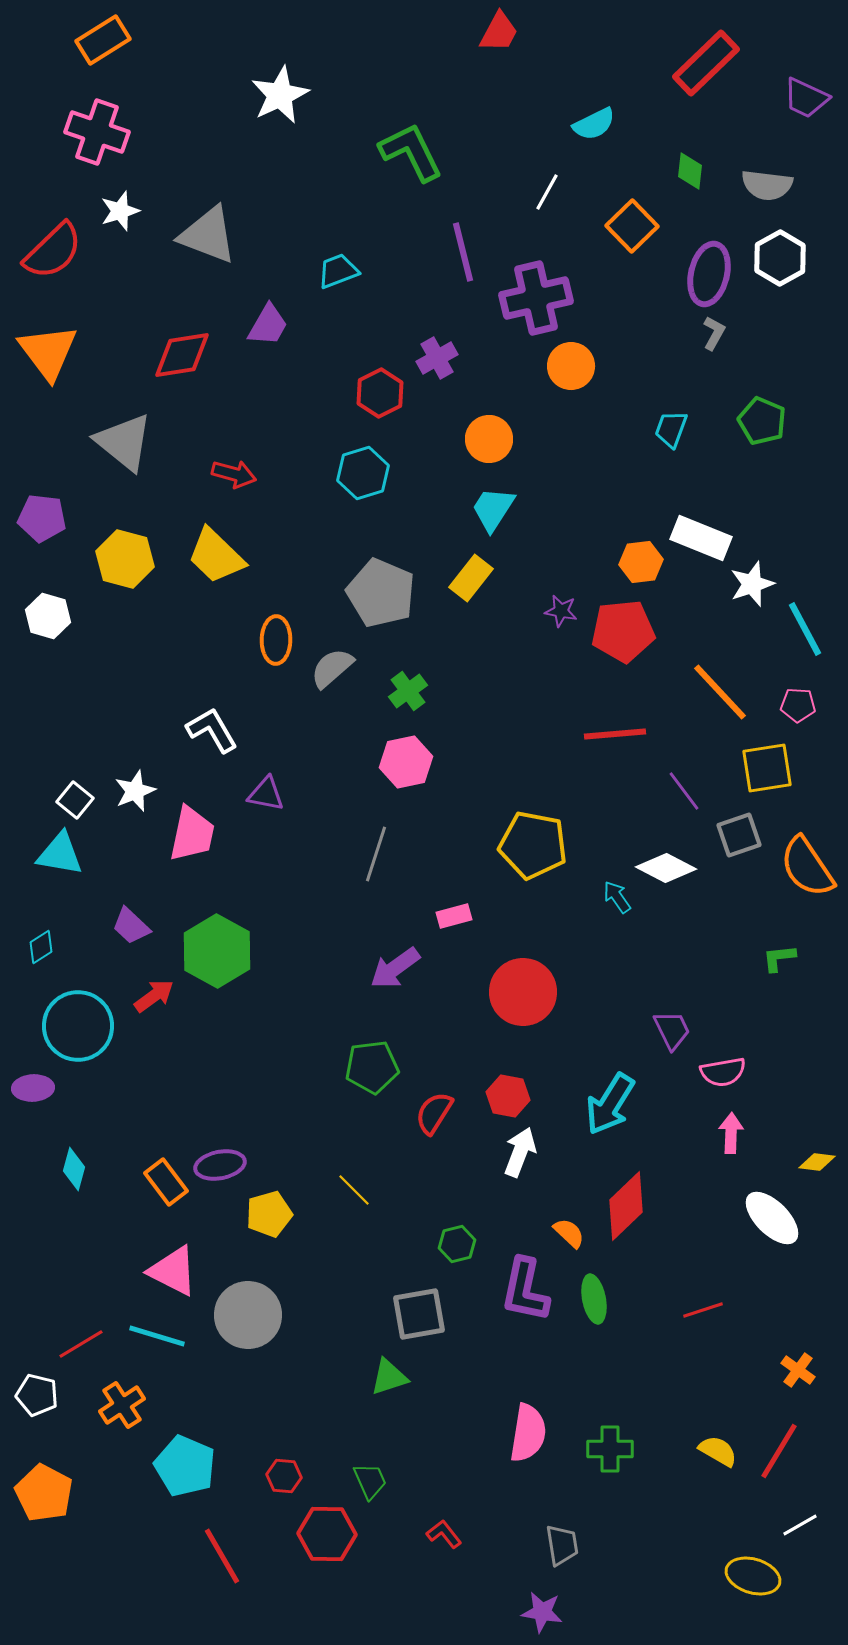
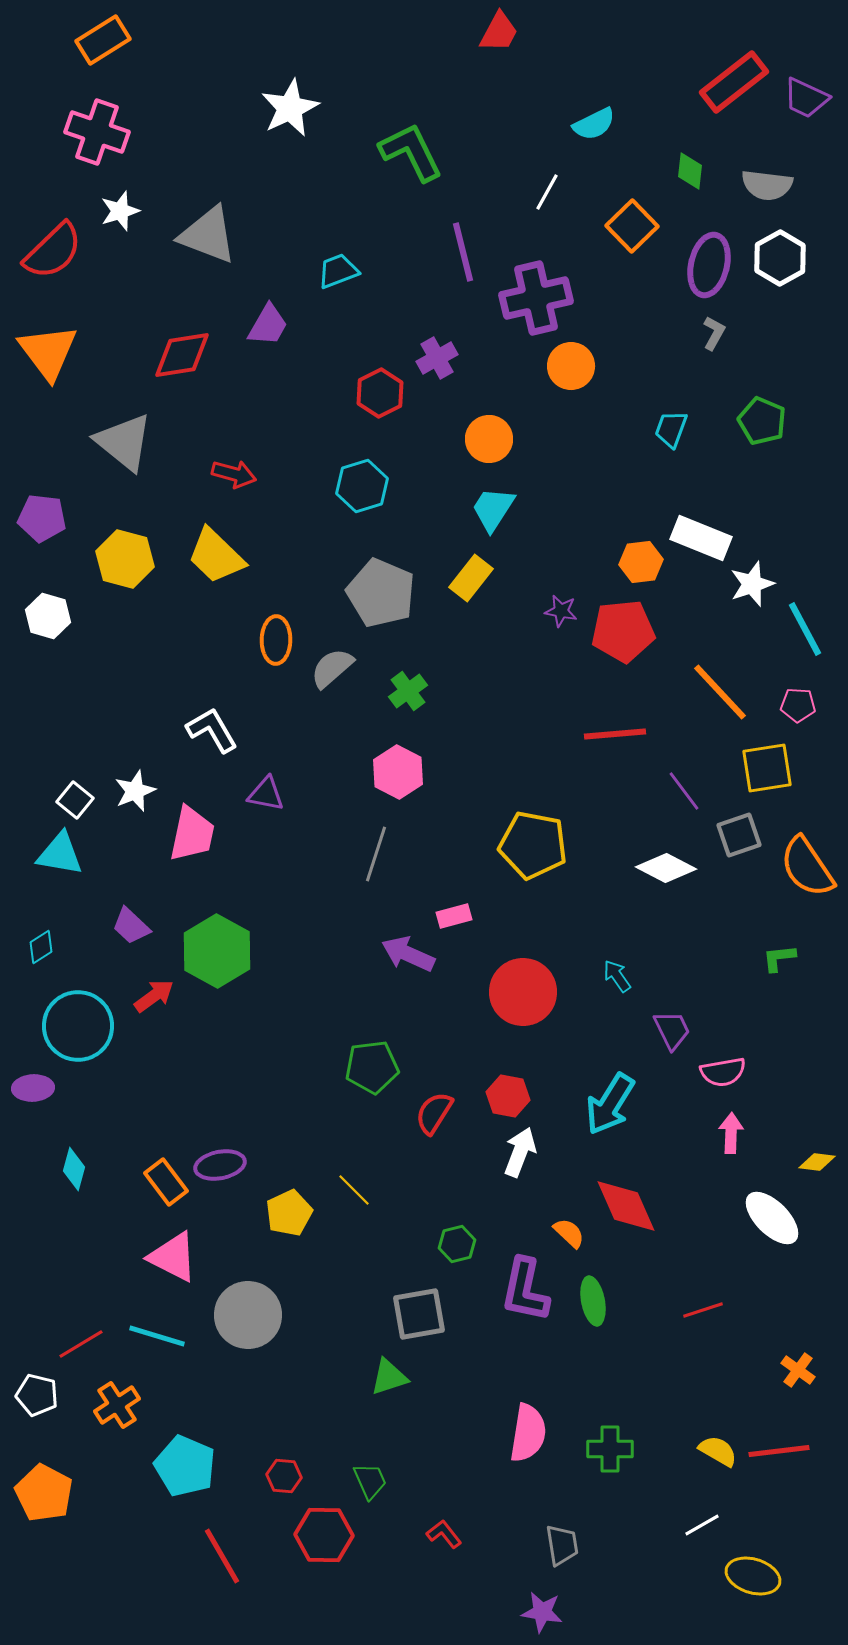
red rectangle at (706, 63): moved 28 px right, 19 px down; rotated 6 degrees clockwise
white star at (280, 95): moved 10 px right, 13 px down
purple ellipse at (709, 274): moved 9 px up
cyan hexagon at (363, 473): moved 1 px left, 13 px down
pink hexagon at (406, 762): moved 8 px left, 10 px down; rotated 21 degrees counterclockwise
cyan arrow at (617, 897): moved 79 px down
purple arrow at (395, 968): moved 13 px right, 14 px up; rotated 60 degrees clockwise
red diamond at (626, 1206): rotated 70 degrees counterclockwise
yellow pentagon at (269, 1214): moved 20 px right, 1 px up; rotated 9 degrees counterclockwise
pink triangle at (173, 1271): moved 14 px up
green ellipse at (594, 1299): moved 1 px left, 2 px down
orange cross at (122, 1405): moved 5 px left
red line at (779, 1451): rotated 52 degrees clockwise
white line at (800, 1525): moved 98 px left
red hexagon at (327, 1534): moved 3 px left, 1 px down
